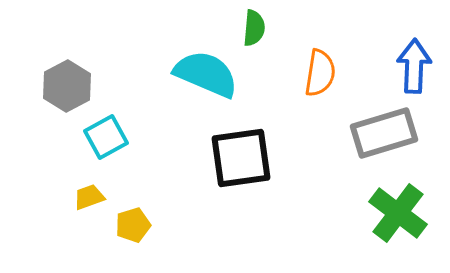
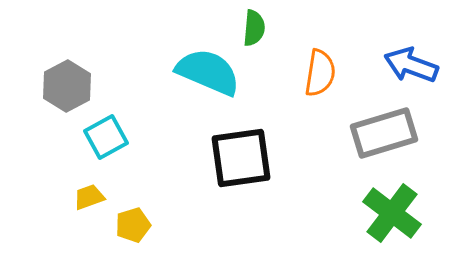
blue arrow: moved 3 px left, 1 px up; rotated 72 degrees counterclockwise
cyan semicircle: moved 2 px right, 2 px up
green cross: moved 6 px left
